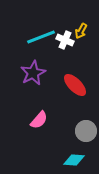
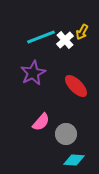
yellow arrow: moved 1 px right, 1 px down
white cross: rotated 24 degrees clockwise
red ellipse: moved 1 px right, 1 px down
pink semicircle: moved 2 px right, 2 px down
gray circle: moved 20 px left, 3 px down
